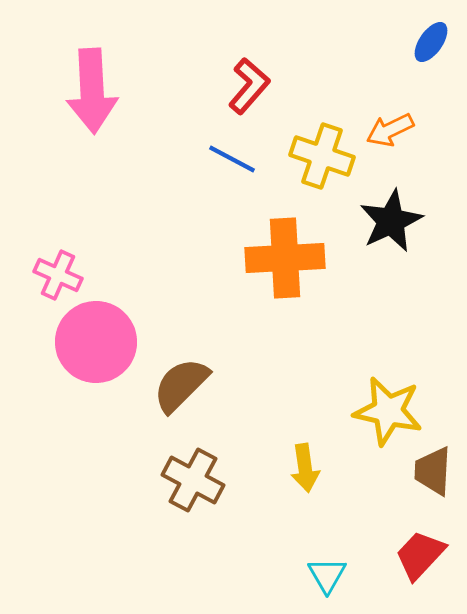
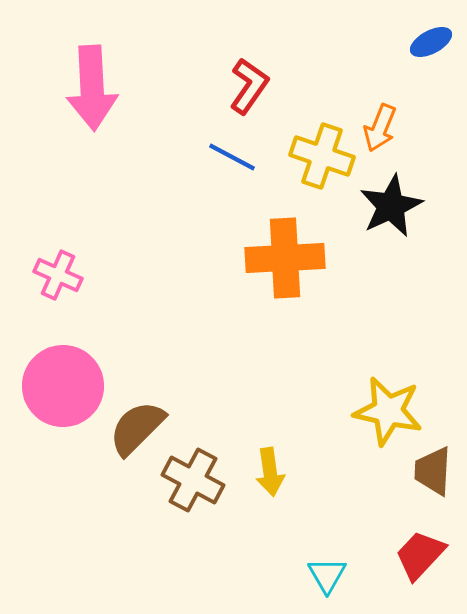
blue ellipse: rotated 27 degrees clockwise
red L-shape: rotated 6 degrees counterclockwise
pink arrow: moved 3 px up
orange arrow: moved 10 px left, 2 px up; rotated 42 degrees counterclockwise
blue line: moved 2 px up
black star: moved 15 px up
pink circle: moved 33 px left, 44 px down
brown semicircle: moved 44 px left, 43 px down
yellow arrow: moved 35 px left, 4 px down
